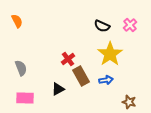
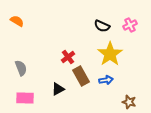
orange semicircle: rotated 32 degrees counterclockwise
pink cross: rotated 16 degrees clockwise
red cross: moved 2 px up
